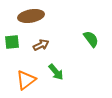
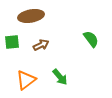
green arrow: moved 4 px right, 5 px down
